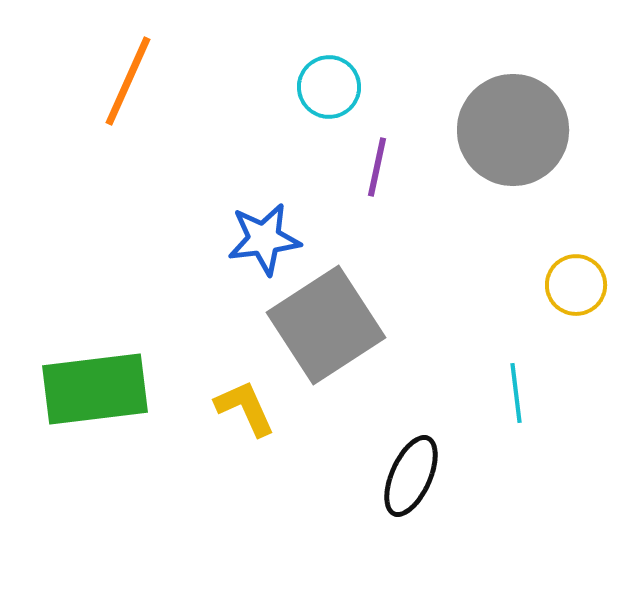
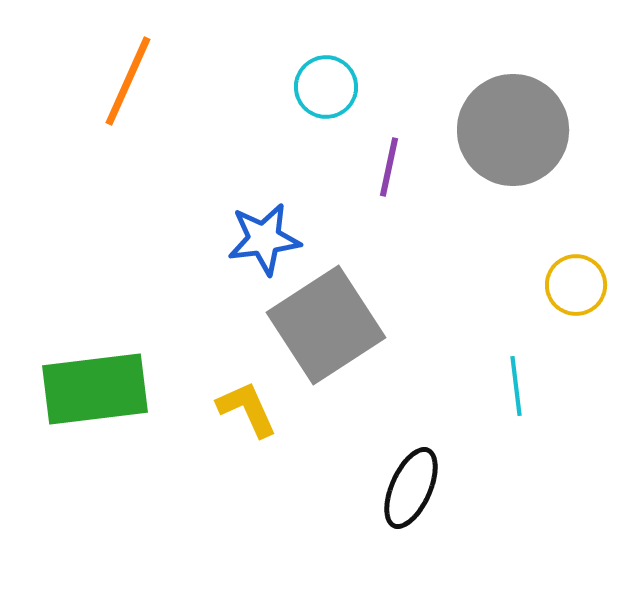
cyan circle: moved 3 px left
purple line: moved 12 px right
cyan line: moved 7 px up
yellow L-shape: moved 2 px right, 1 px down
black ellipse: moved 12 px down
